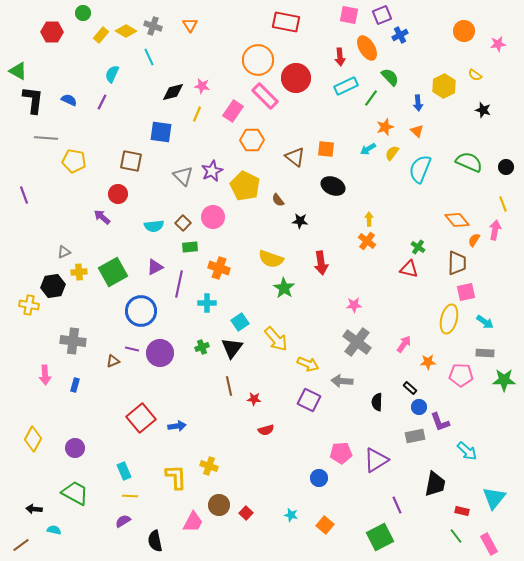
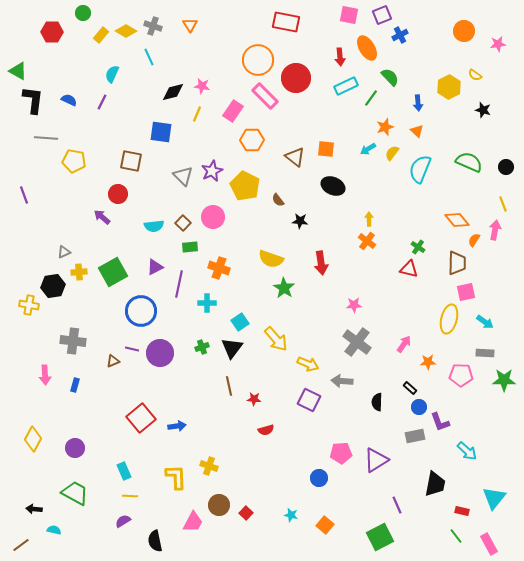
yellow hexagon at (444, 86): moved 5 px right, 1 px down
